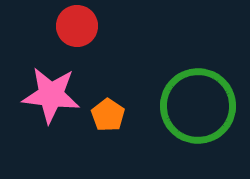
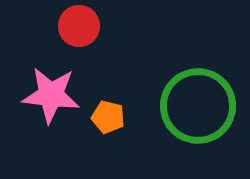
red circle: moved 2 px right
orange pentagon: moved 2 px down; rotated 20 degrees counterclockwise
